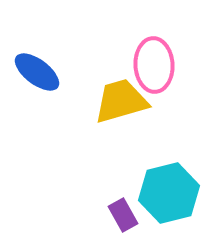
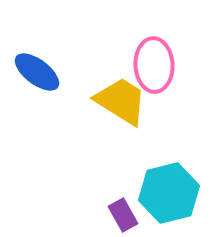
yellow trapezoid: rotated 48 degrees clockwise
